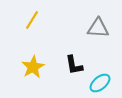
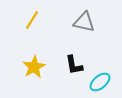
gray triangle: moved 14 px left, 6 px up; rotated 10 degrees clockwise
yellow star: moved 1 px right
cyan ellipse: moved 1 px up
